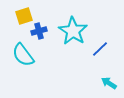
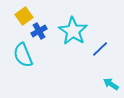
yellow square: rotated 18 degrees counterclockwise
blue cross: rotated 14 degrees counterclockwise
cyan semicircle: rotated 15 degrees clockwise
cyan arrow: moved 2 px right, 1 px down
